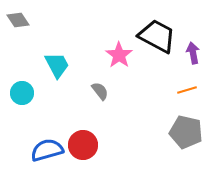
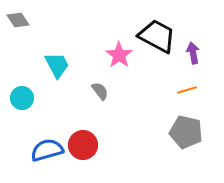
cyan circle: moved 5 px down
